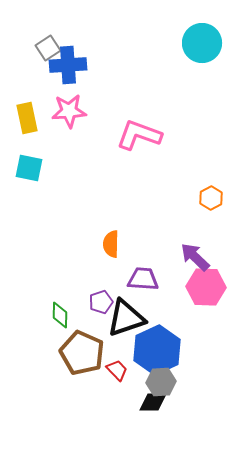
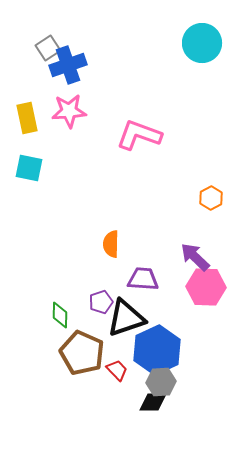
blue cross: rotated 15 degrees counterclockwise
